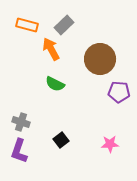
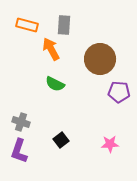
gray rectangle: rotated 42 degrees counterclockwise
